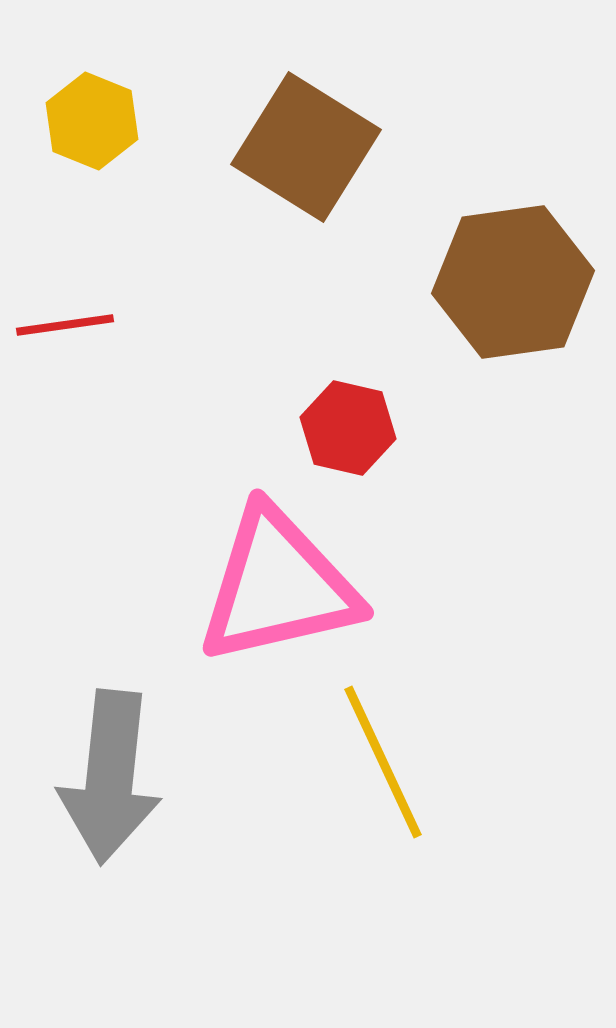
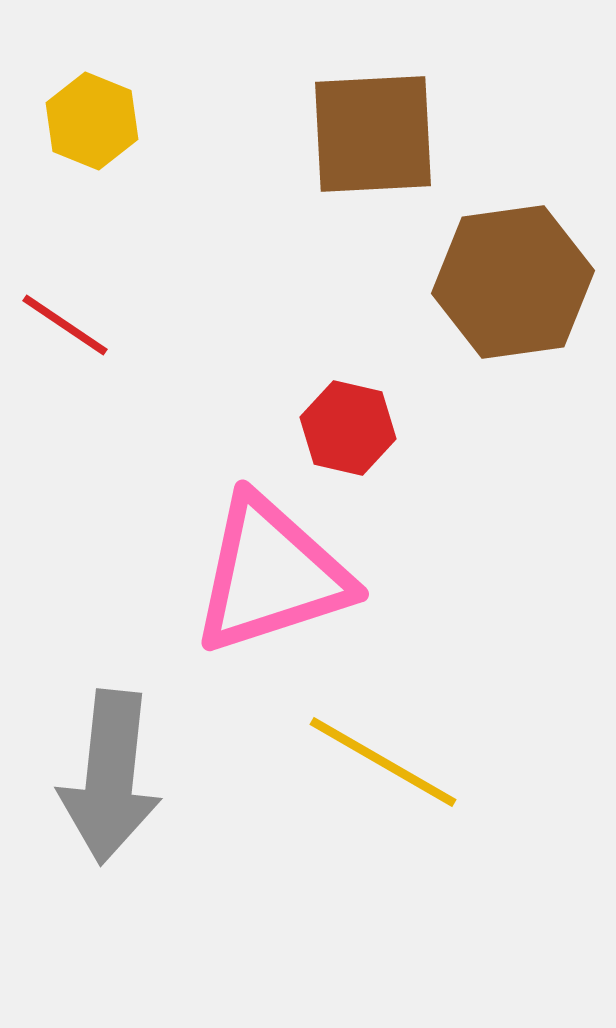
brown square: moved 67 px right, 13 px up; rotated 35 degrees counterclockwise
red line: rotated 42 degrees clockwise
pink triangle: moved 7 px left, 11 px up; rotated 5 degrees counterclockwise
yellow line: rotated 35 degrees counterclockwise
